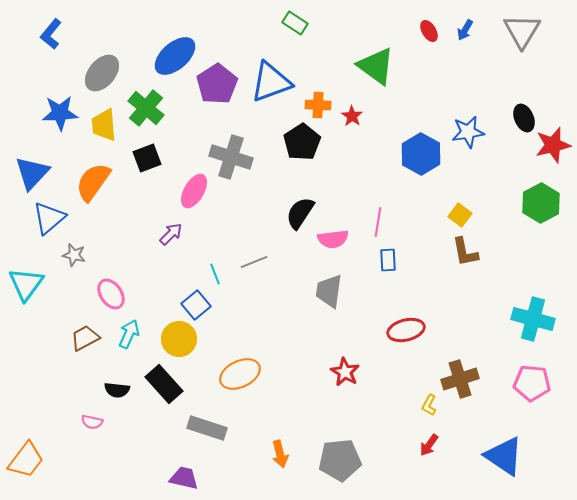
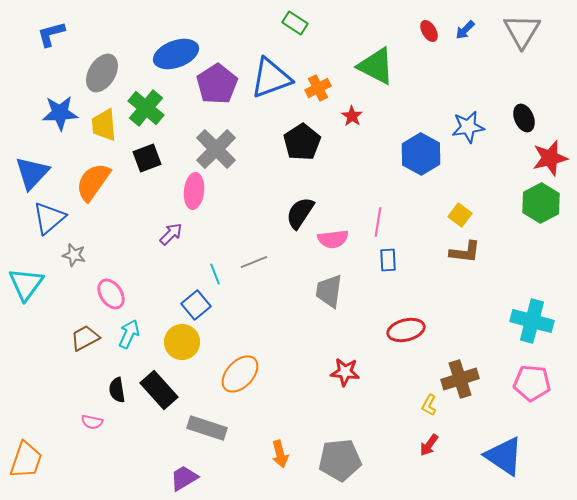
blue arrow at (465, 30): rotated 15 degrees clockwise
blue L-shape at (51, 34): rotated 36 degrees clockwise
blue ellipse at (175, 56): moved 1 px right, 2 px up; rotated 21 degrees clockwise
green triangle at (376, 66): rotated 9 degrees counterclockwise
gray ellipse at (102, 73): rotated 9 degrees counterclockwise
blue triangle at (271, 82): moved 4 px up
orange cross at (318, 105): moved 17 px up; rotated 30 degrees counterclockwise
blue star at (468, 132): moved 5 px up
red star at (553, 145): moved 3 px left, 13 px down
gray cross at (231, 157): moved 15 px left, 8 px up; rotated 27 degrees clockwise
pink ellipse at (194, 191): rotated 24 degrees counterclockwise
brown L-shape at (465, 252): rotated 72 degrees counterclockwise
cyan cross at (533, 319): moved 1 px left, 2 px down
yellow circle at (179, 339): moved 3 px right, 3 px down
red star at (345, 372): rotated 24 degrees counterclockwise
orange ellipse at (240, 374): rotated 21 degrees counterclockwise
black rectangle at (164, 384): moved 5 px left, 6 px down
black semicircle at (117, 390): rotated 75 degrees clockwise
orange trapezoid at (26, 460): rotated 18 degrees counterclockwise
purple trapezoid at (184, 478): rotated 44 degrees counterclockwise
